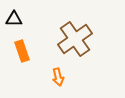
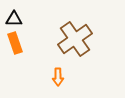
orange rectangle: moved 7 px left, 8 px up
orange arrow: rotated 12 degrees clockwise
